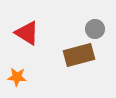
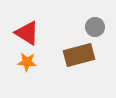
gray circle: moved 2 px up
orange star: moved 10 px right, 15 px up
